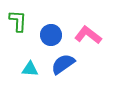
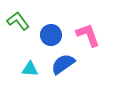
green L-shape: rotated 40 degrees counterclockwise
pink L-shape: rotated 32 degrees clockwise
